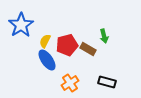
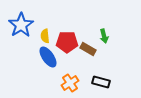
yellow semicircle: moved 5 px up; rotated 32 degrees counterclockwise
red pentagon: moved 3 px up; rotated 15 degrees clockwise
blue ellipse: moved 1 px right, 3 px up
black rectangle: moved 6 px left
